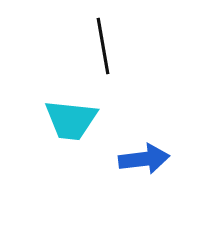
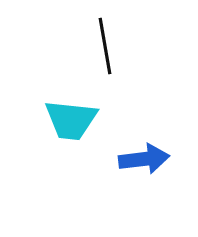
black line: moved 2 px right
